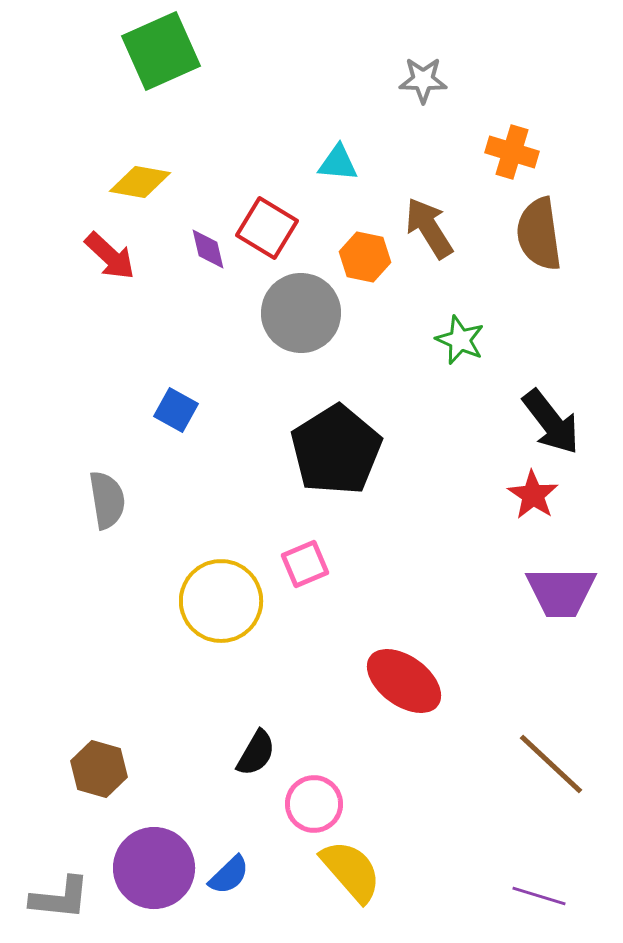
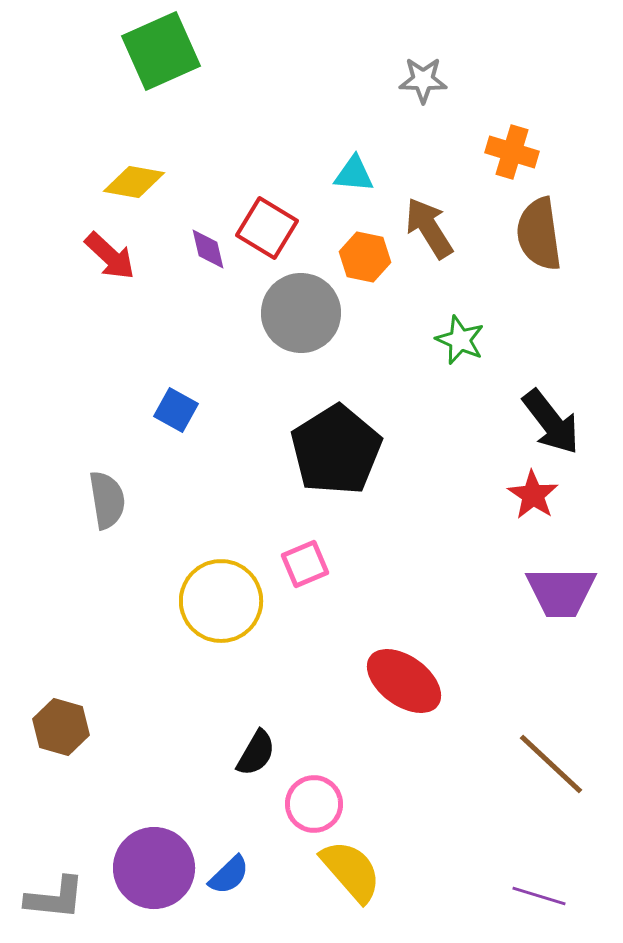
cyan triangle: moved 16 px right, 11 px down
yellow diamond: moved 6 px left
brown hexagon: moved 38 px left, 42 px up
gray L-shape: moved 5 px left
